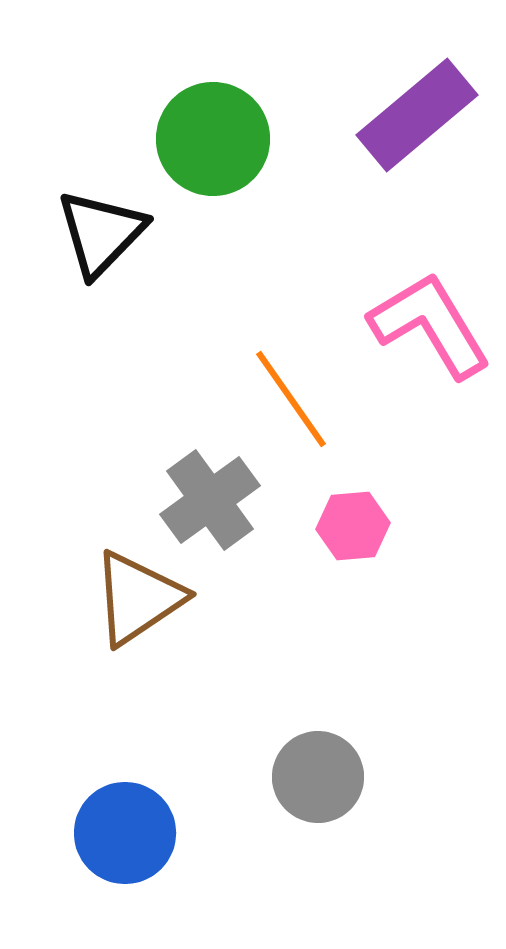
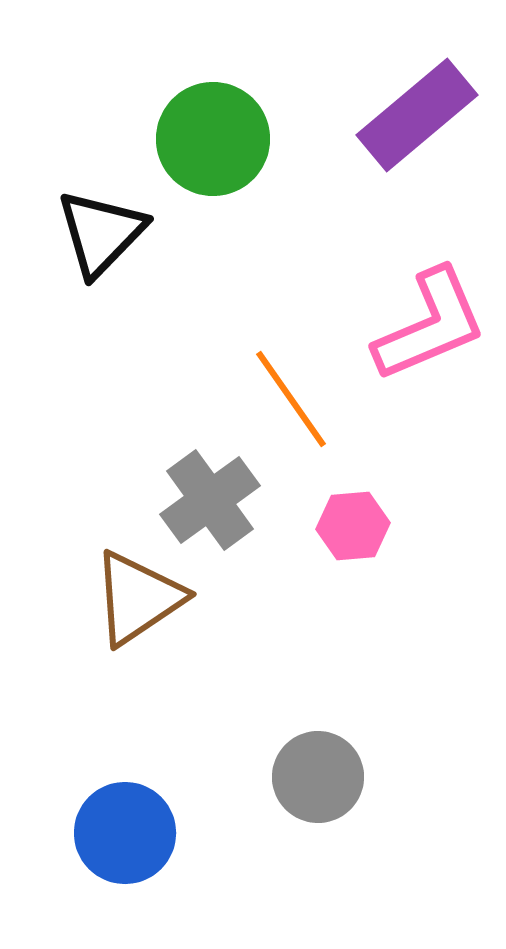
pink L-shape: rotated 98 degrees clockwise
